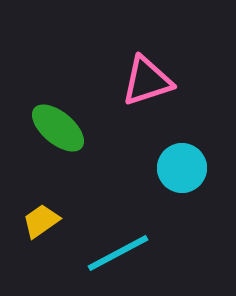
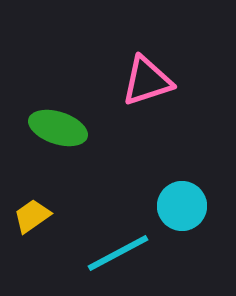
green ellipse: rotated 22 degrees counterclockwise
cyan circle: moved 38 px down
yellow trapezoid: moved 9 px left, 5 px up
